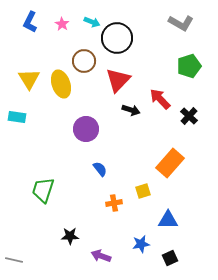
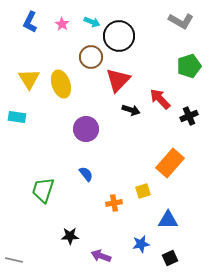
gray L-shape: moved 2 px up
black circle: moved 2 px right, 2 px up
brown circle: moved 7 px right, 4 px up
black cross: rotated 24 degrees clockwise
blue semicircle: moved 14 px left, 5 px down
